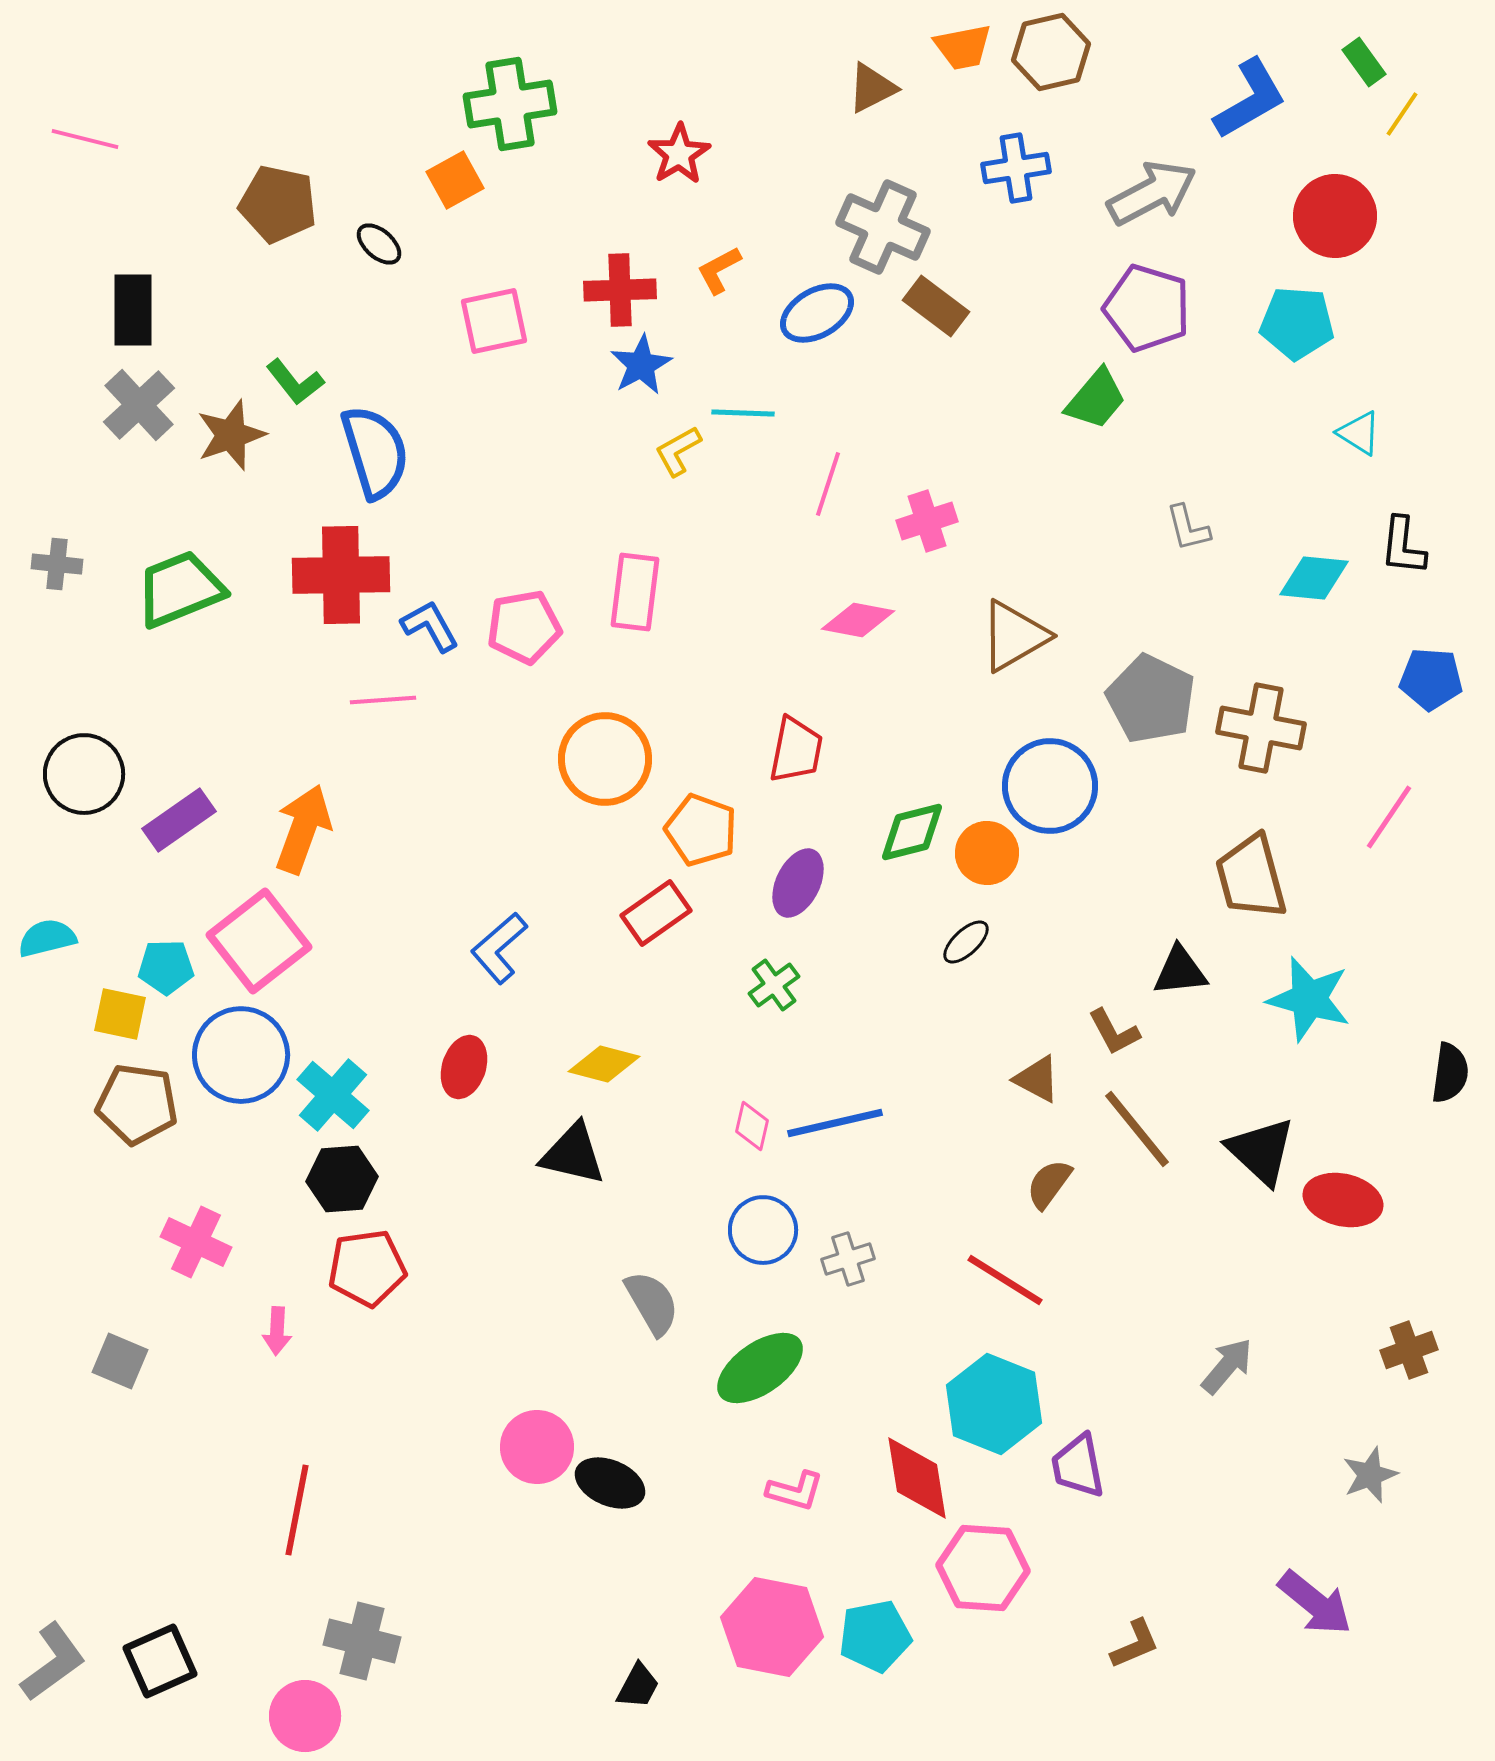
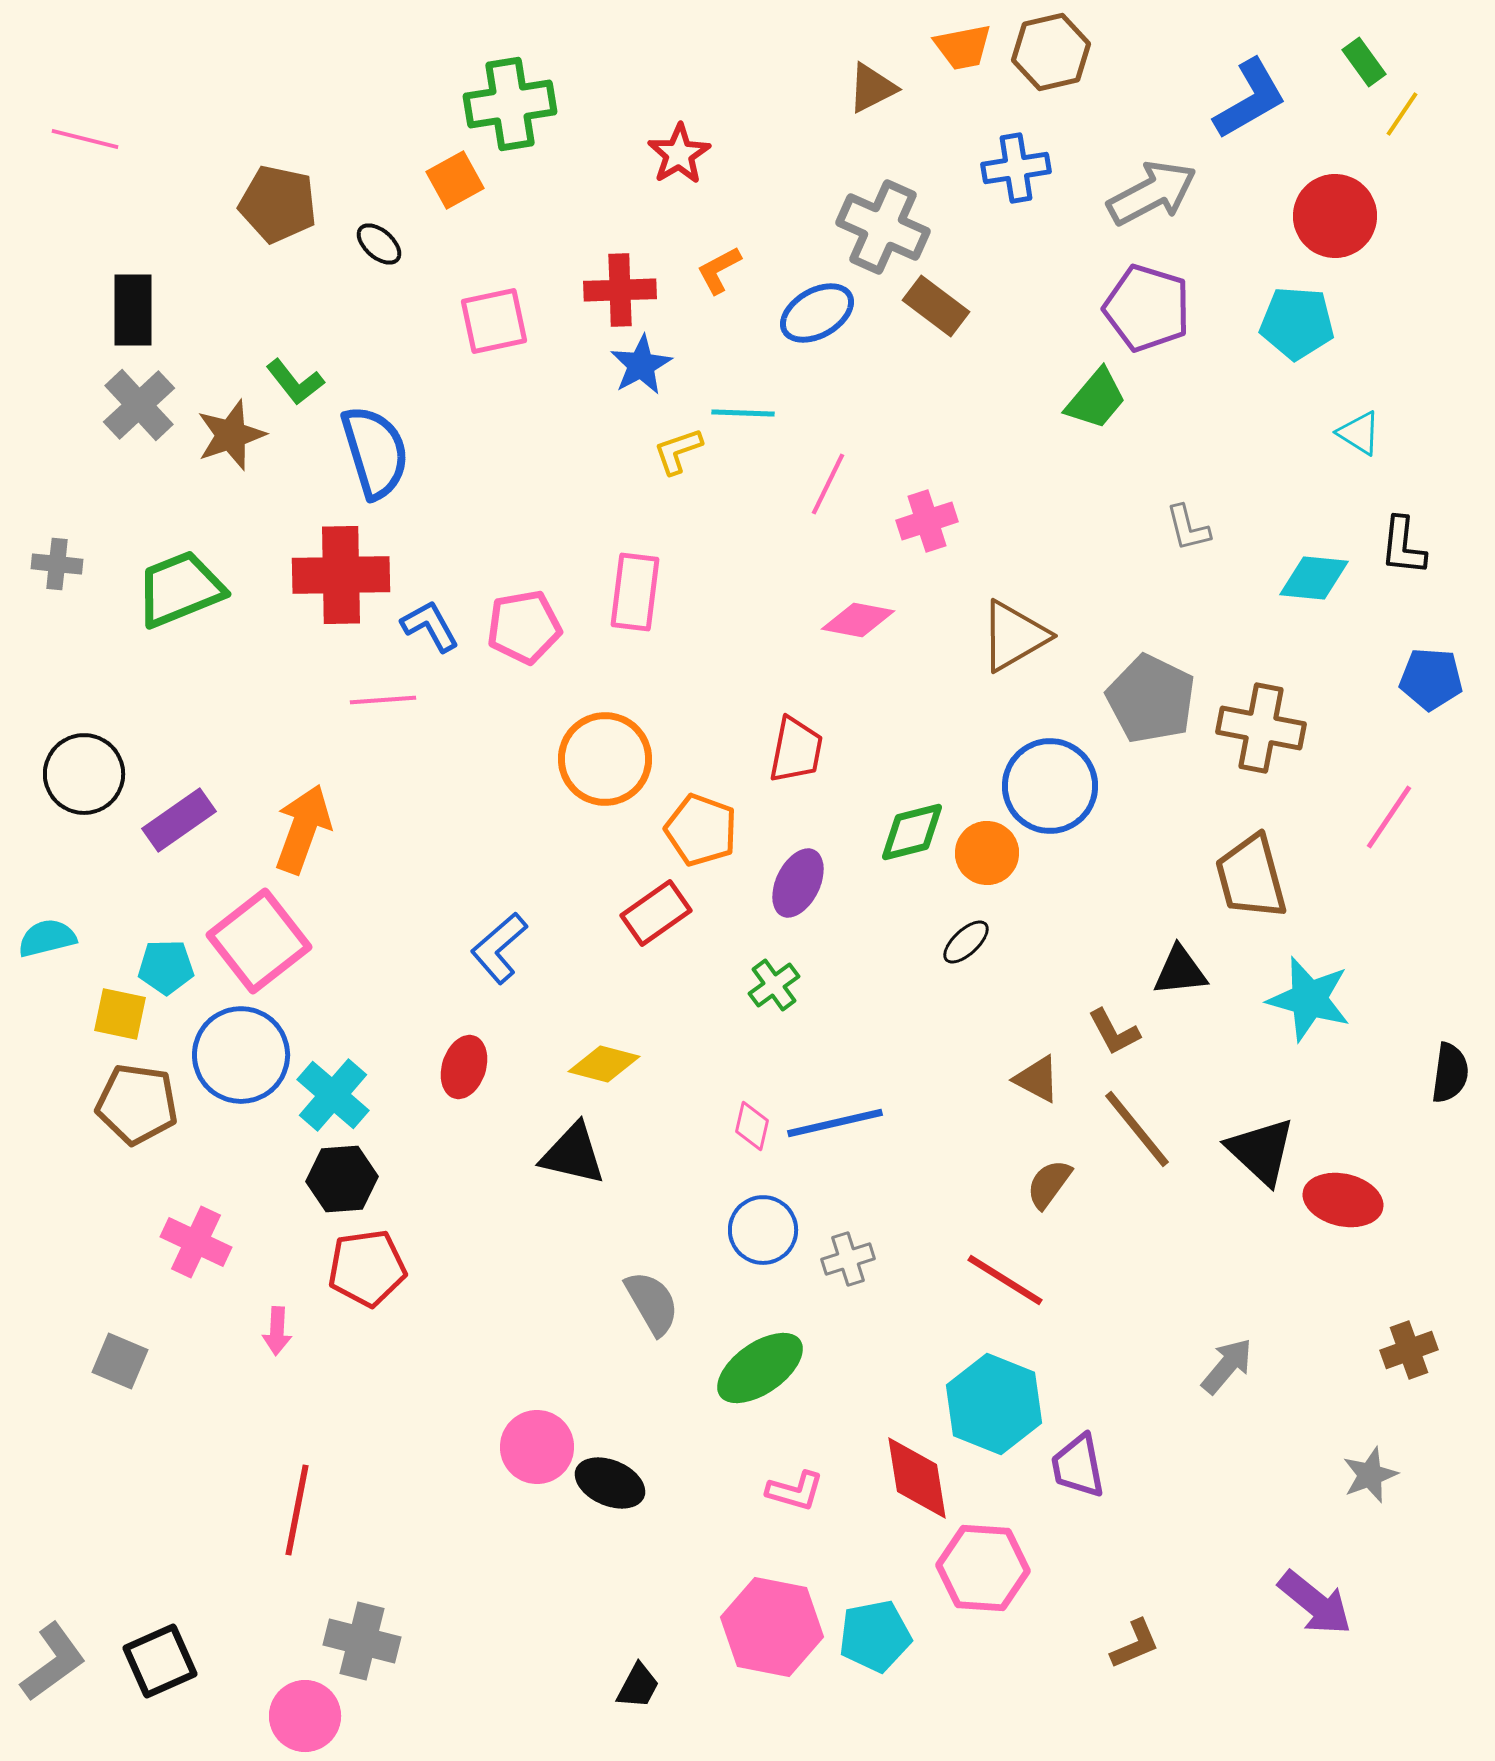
yellow L-shape at (678, 451): rotated 10 degrees clockwise
pink line at (828, 484): rotated 8 degrees clockwise
